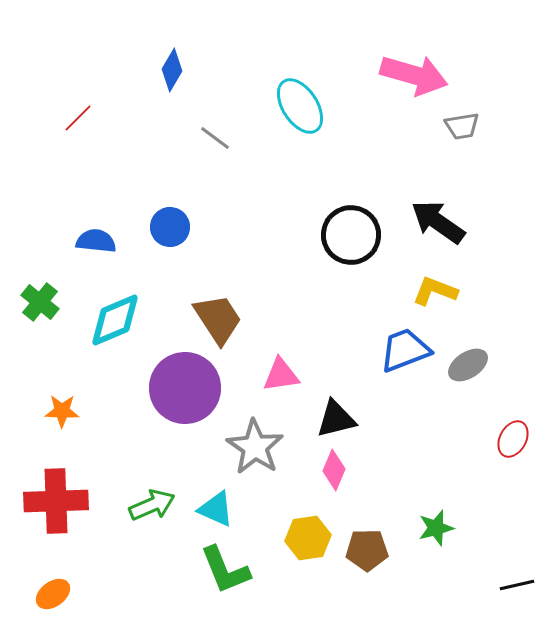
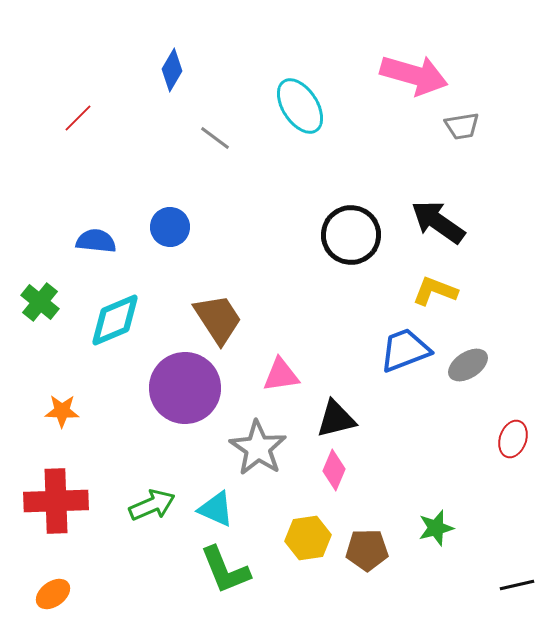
red ellipse: rotated 9 degrees counterclockwise
gray star: moved 3 px right, 1 px down
